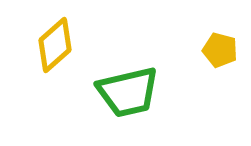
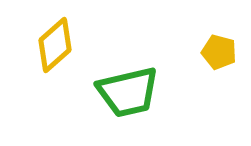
yellow pentagon: moved 1 px left, 2 px down
